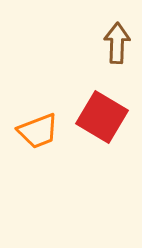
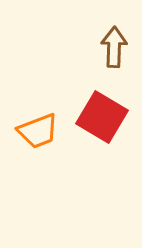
brown arrow: moved 3 px left, 4 px down
